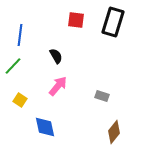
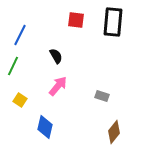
black rectangle: rotated 12 degrees counterclockwise
blue line: rotated 20 degrees clockwise
green line: rotated 18 degrees counterclockwise
blue diamond: rotated 25 degrees clockwise
